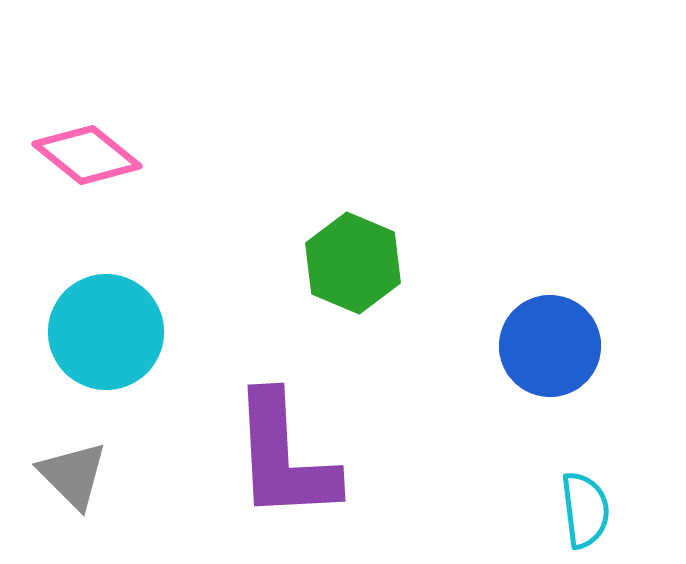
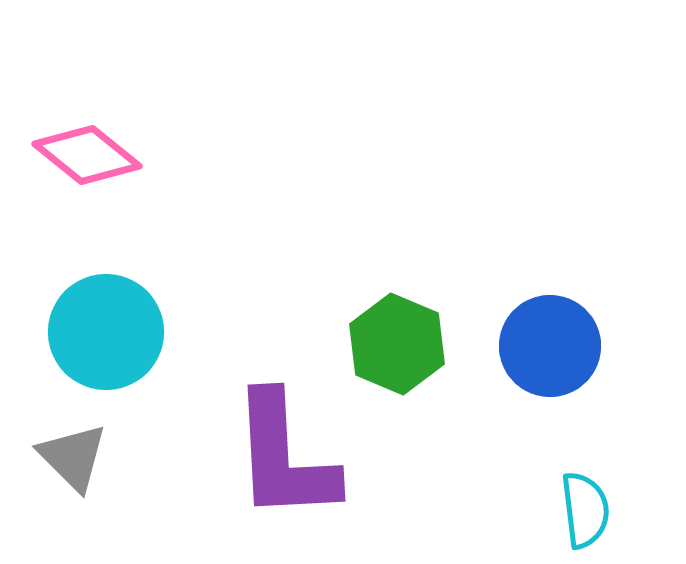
green hexagon: moved 44 px right, 81 px down
gray triangle: moved 18 px up
